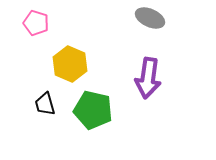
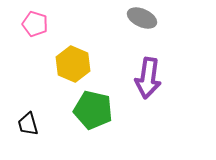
gray ellipse: moved 8 px left
pink pentagon: moved 1 px left, 1 px down
yellow hexagon: moved 3 px right
black trapezoid: moved 17 px left, 20 px down
